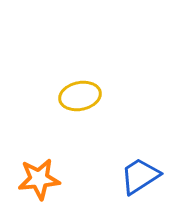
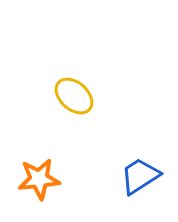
yellow ellipse: moved 6 px left; rotated 54 degrees clockwise
